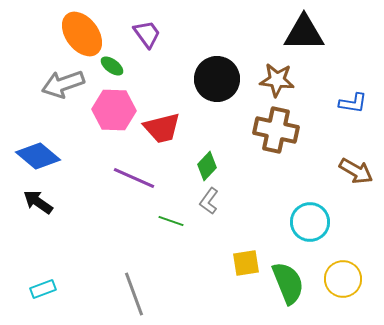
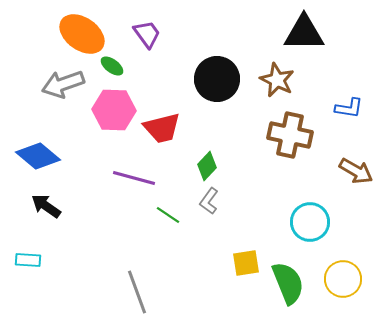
orange ellipse: rotated 18 degrees counterclockwise
brown star: rotated 20 degrees clockwise
blue L-shape: moved 4 px left, 5 px down
brown cross: moved 14 px right, 5 px down
purple line: rotated 9 degrees counterclockwise
black arrow: moved 8 px right, 4 px down
green line: moved 3 px left, 6 px up; rotated 15 degrees clockwise
cyan rectangle: moved 15 px left, 29 px up; rotated 25 degrees clockwise
gray line: moved 3 px right, 2 px up
